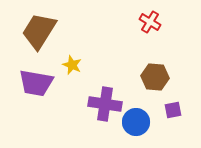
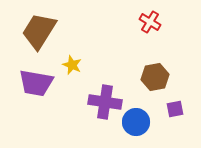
brown hexagon: rotated 16 degrees counterclockwise
purple cross: moved 2 px up
purple square: moved 2 px right, 1 px up
